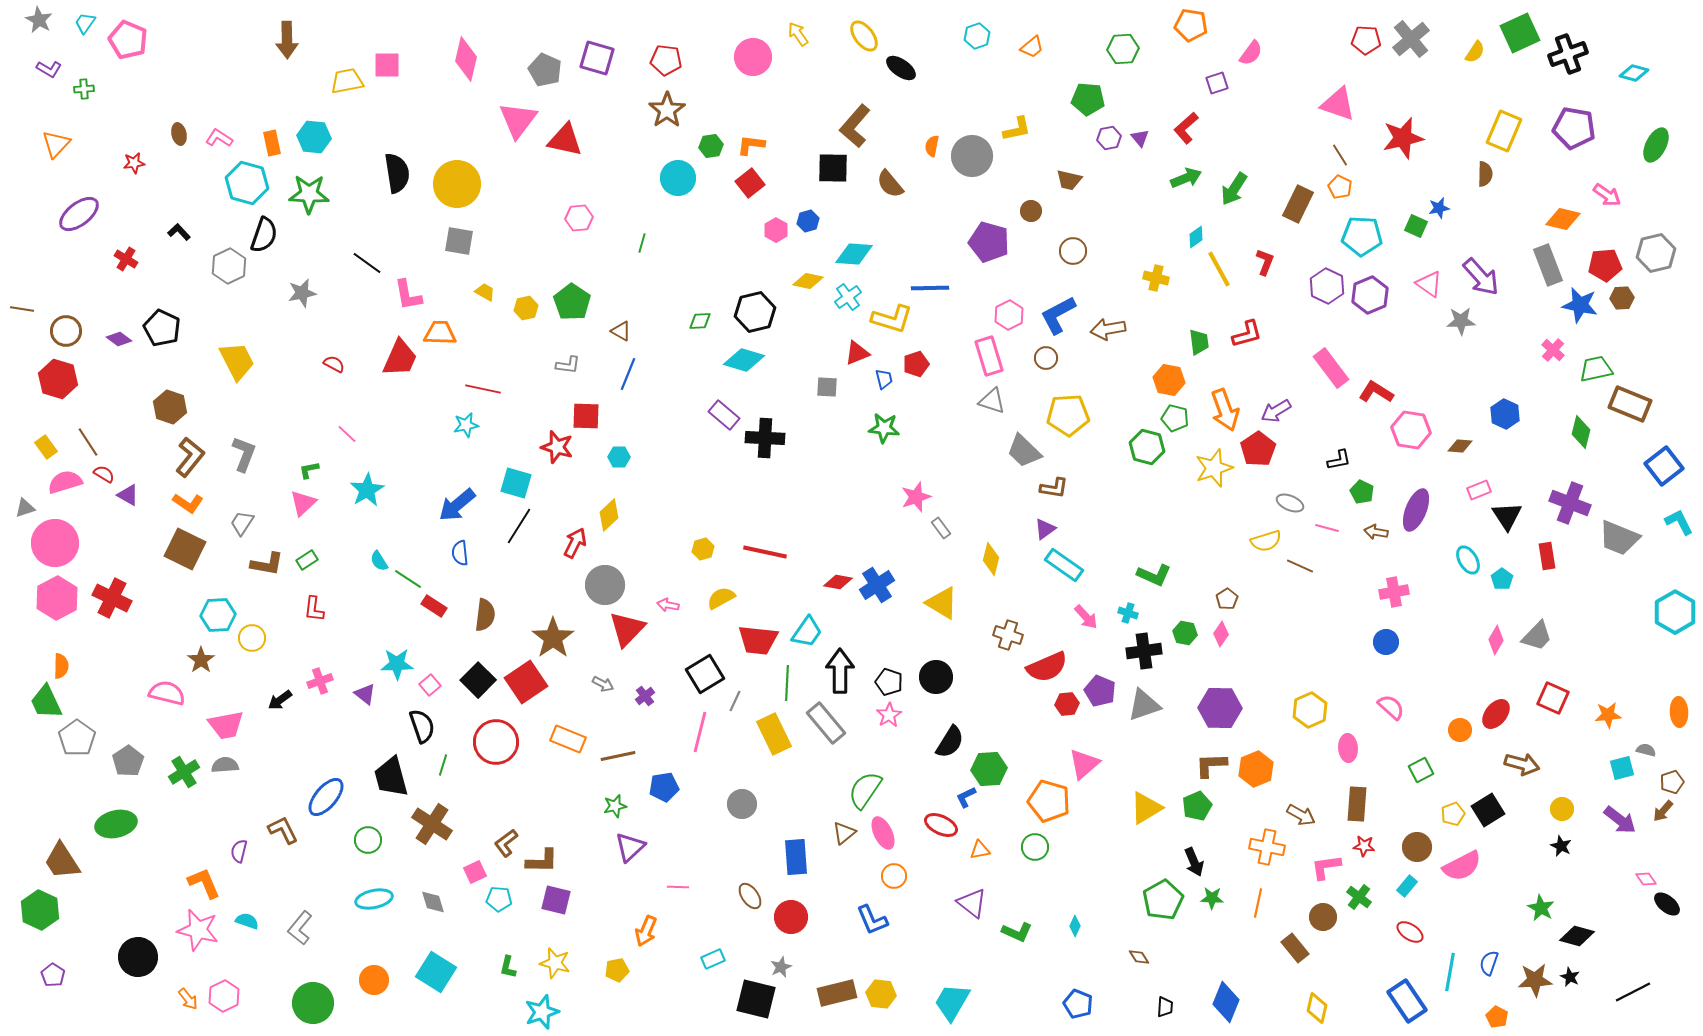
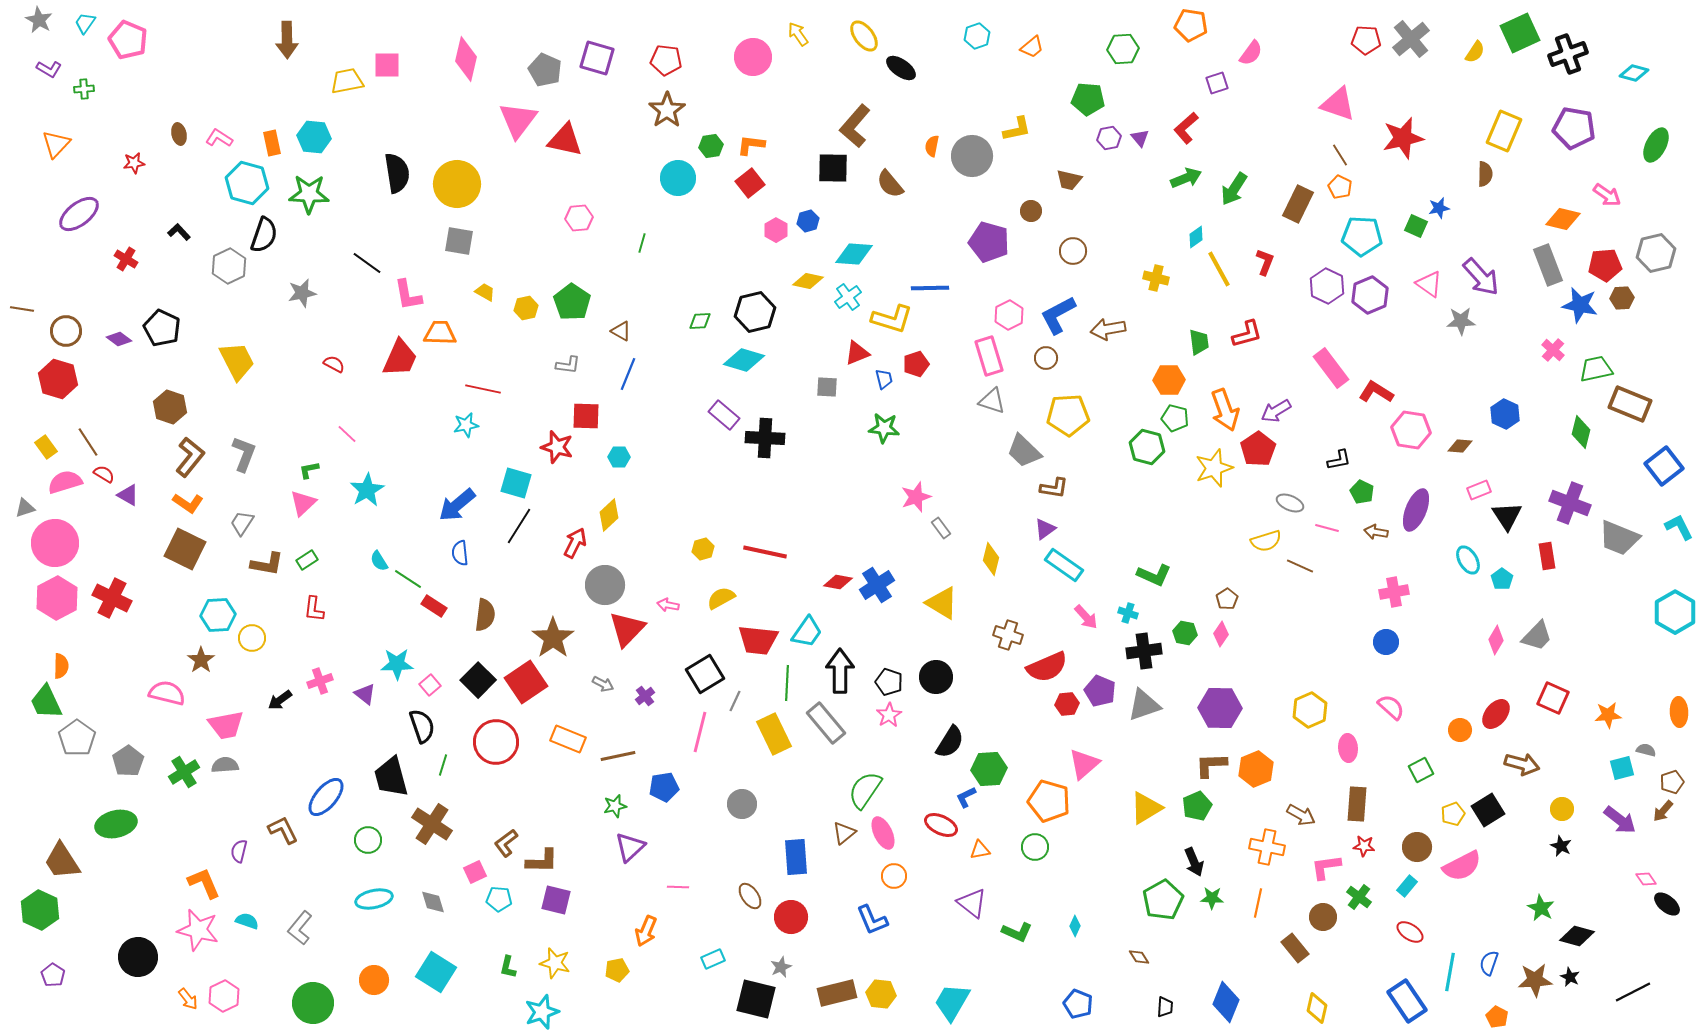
orange hexagon at (1169, 380): rotated 12 degrees counterclockwise
cyan L-shape at (1679, 522): moved 5 px down
